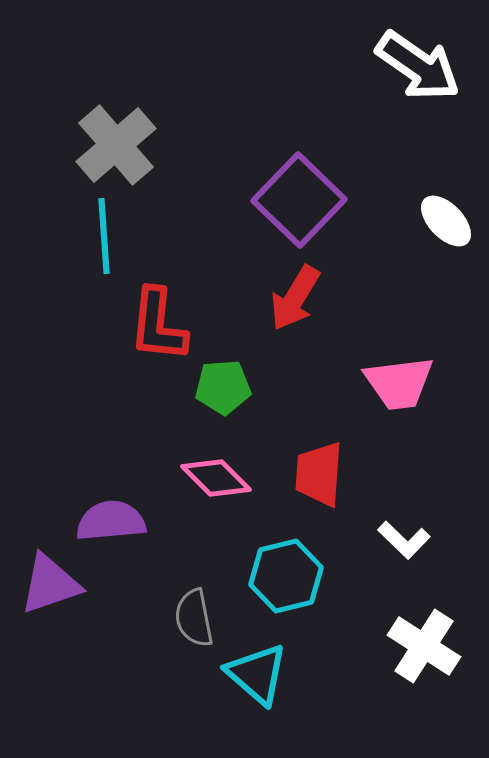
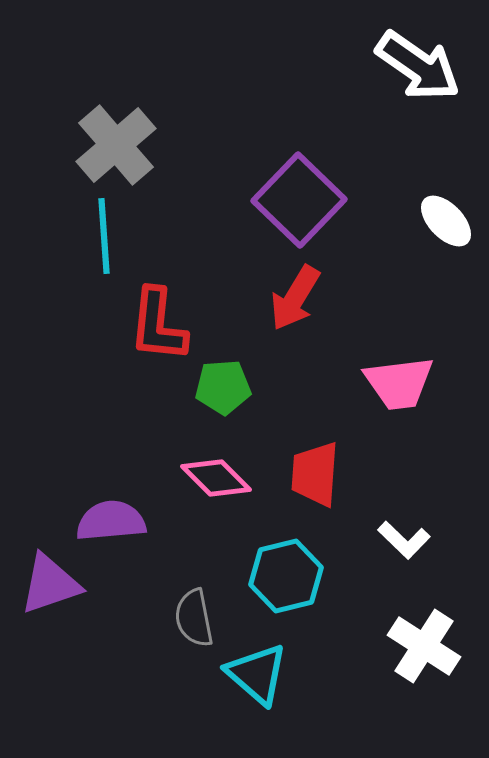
red trapezoid: moved 4 px left
